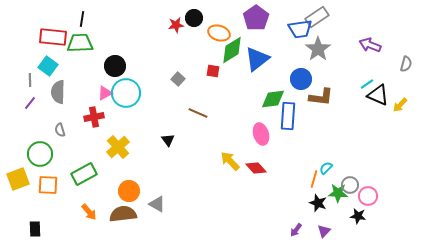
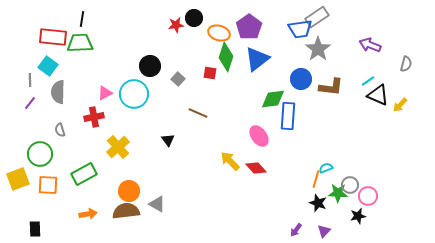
purple pentagon at (256, 18): moved 7 px left, 9 px down
green diamond at (232, 50): moved 6 px left, 7 px down; rotated 40 degrees counterclockwise
black circle at (115, 66): moved 35 px right
red square at (213, 71): moved 3 px left, 2 px down
cyan line at (367, 84): moved 1 px right, 3 px up
cyan circle at (126, 93): moved 8 px right, 1 px down
brown L-shape at (321, 97): moved 10 px right, 10 px up
pink ellipse at (261, 134): moved 2 px left, 2 px down; rotated 20 degrees counterclockwise
cyan semicircle at (326, 168): rotated 24 degrees clockwise
orange line at (314, 179): moved 2 px right
orange arrow at (89, 212): moved 1 px left, 2 px down; rotated 60 degrees counterclockwise
brown semicircle at (123, 214): moved 3 px right, 3 px up
black star at (358, 216): rotated 21 degrees counterclockwise
